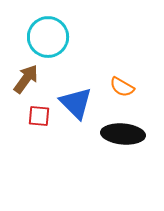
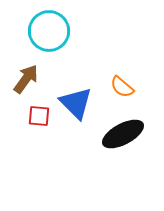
cyan circle: moved 1 px right, 6 px up
orange semicircle: rotated 10 degrees clockwise
black ellipse: rotated 33 degrees counterclockwise
